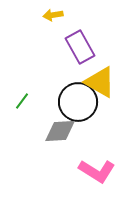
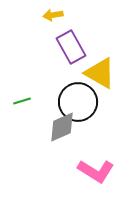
purple rectangle: moved 9 px left
yellow triangle: moved 9 px up
green line: rotated 36 degrees clockwise
gray diamond: moved 2 px right, 4 px up; rotated 20 degrees counterclockwise
pink L-shape: moved 1 px left
